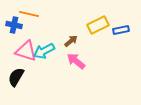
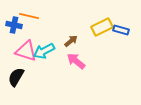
orange line: moved 2 px down
yellow rectangle: moved 4 px right, 2 px down
blue rectangle: rotated 28 degrees clockwise
